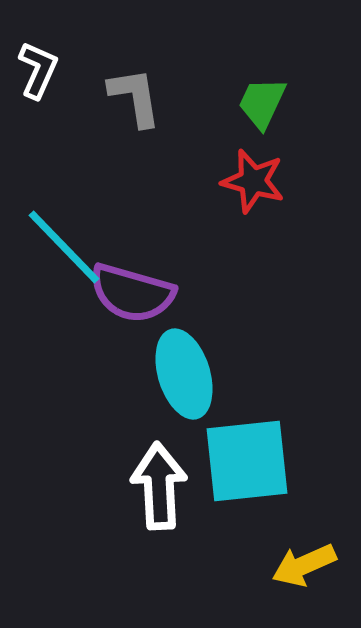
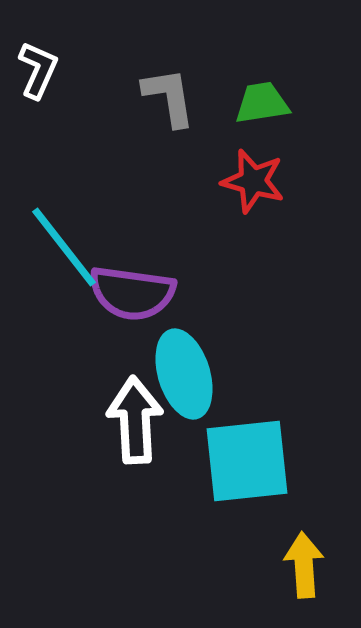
gray L-shape: moved 34 px right
green trapezoid: rotated 56 degrees clockwise
cyan line: rotated 6 degrees clockwise
purple semicircle: rotated 8 degrees counterclockwise
white arrow: moved 24 px left, 66 px up
yellow arrow: rotated 110 degrees clockwise
